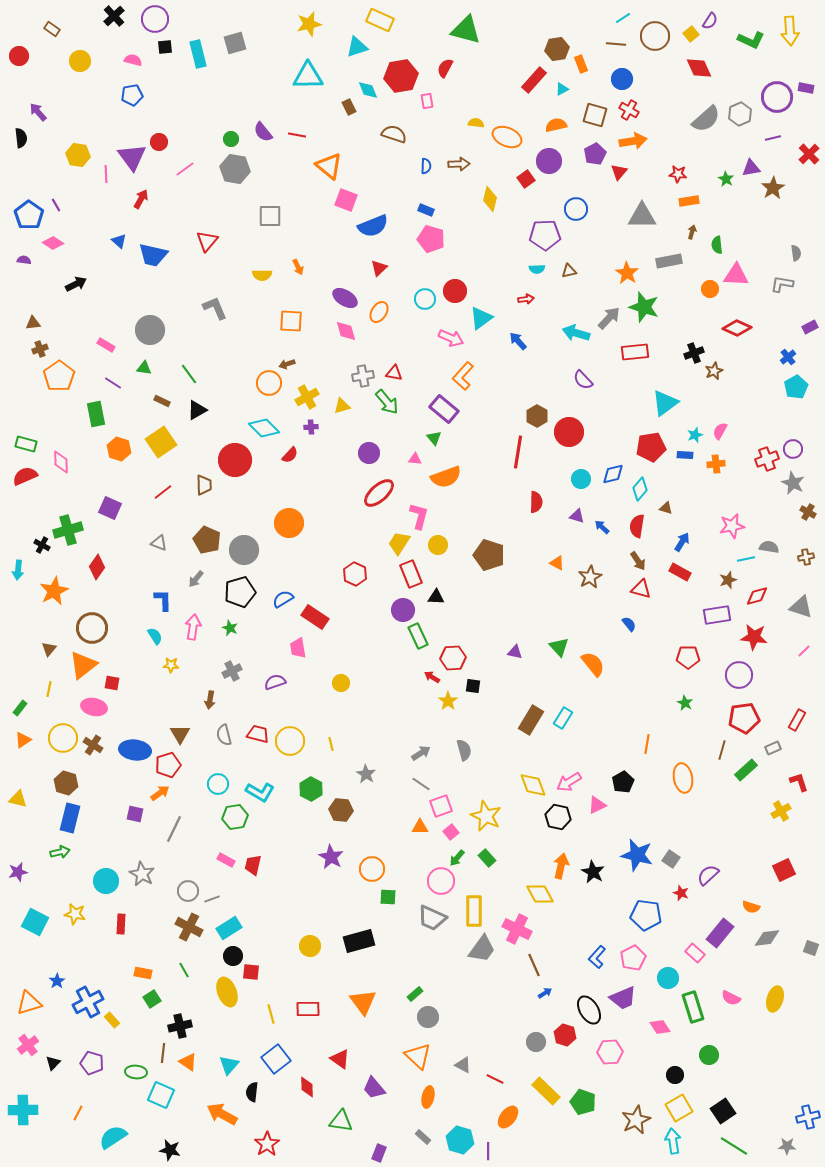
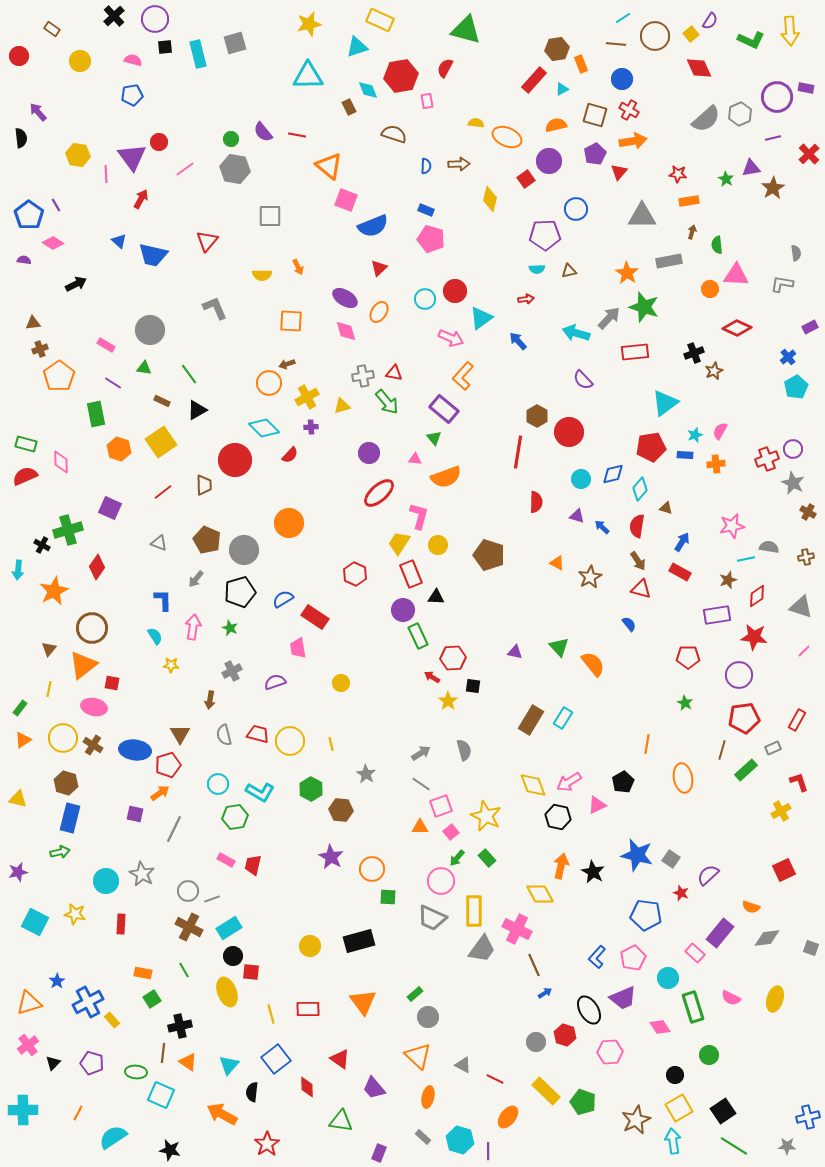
red diamond at (757, 596): rotated 20 degrees counterclockwise
